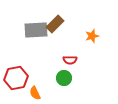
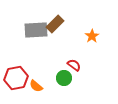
orange star: rotated 16 degrees counterclockwise
red semicircle: moved 4 px right, 5 px down; rotated 144 degrees counterclockwise
orange semicircle: moved 1 px right, 7 px up; rotated 24 degrees counterclockwise
